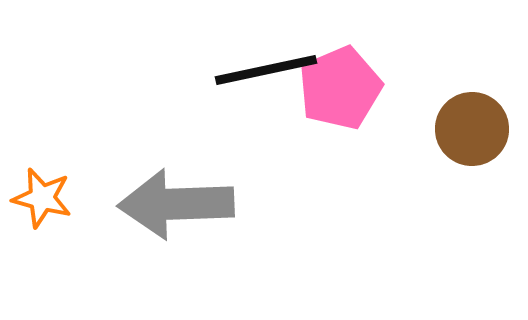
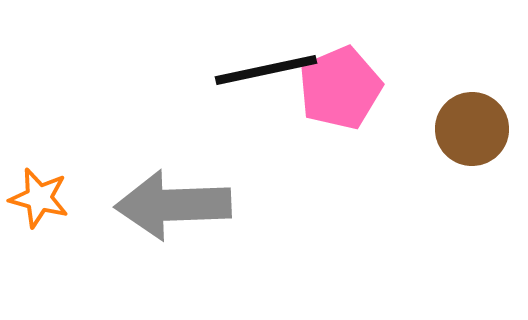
orange star: moved 3 px left
gray arrow: moved 3 px left, 1 px down
